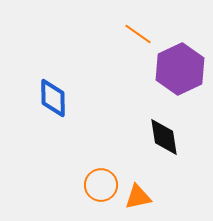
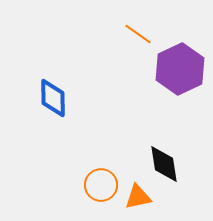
black diamond: moved 27 px down
